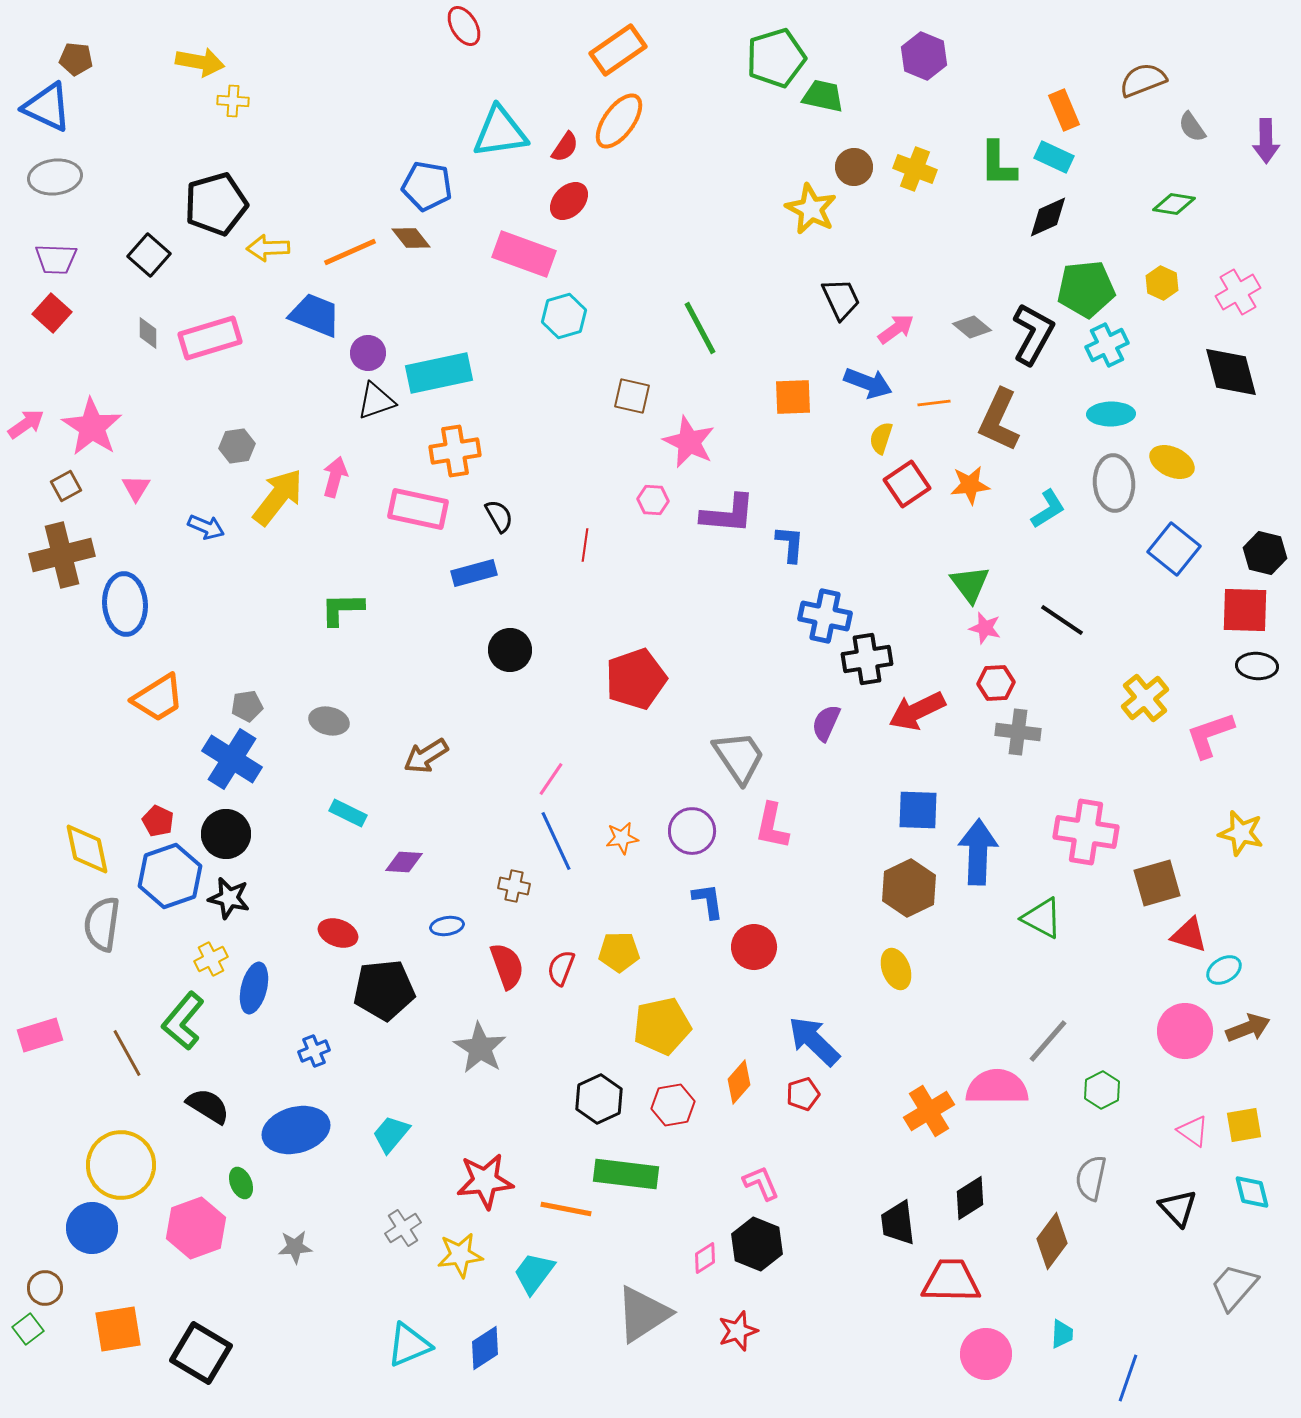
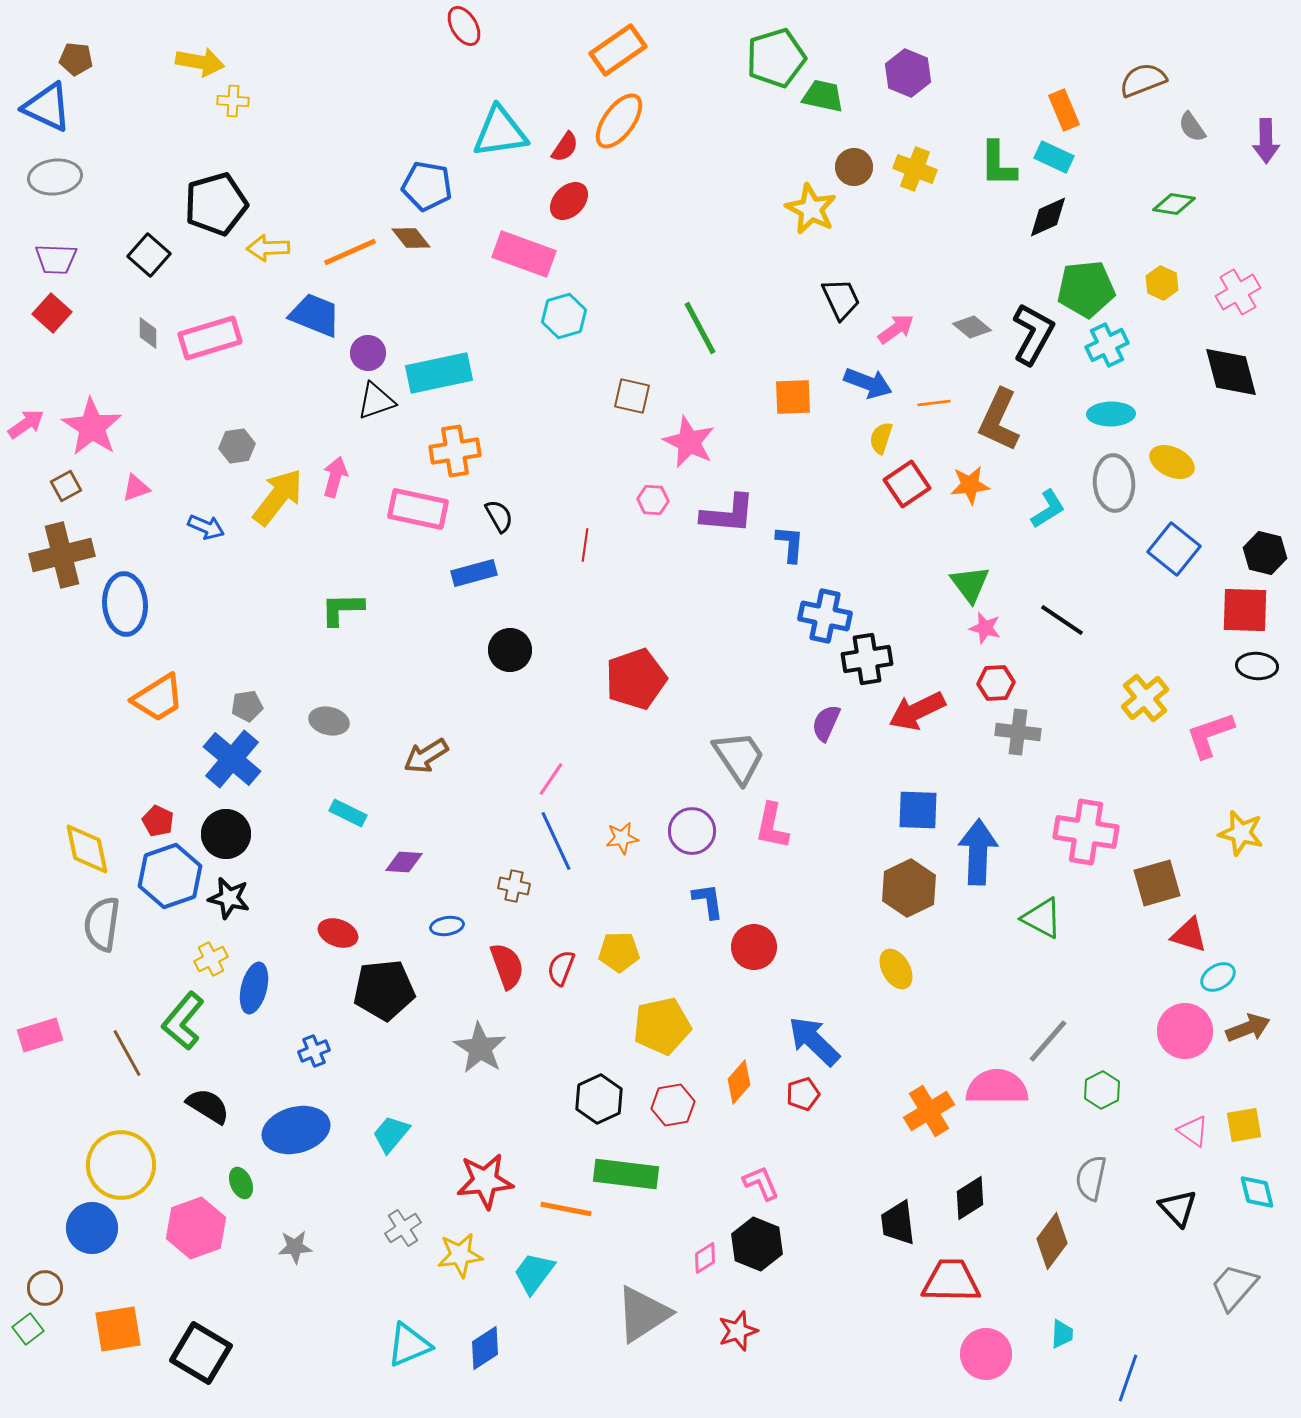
purple hexagon at (924, 56): moved 16 px left, 17 px down
pink triangle at (136, 488): rotated 40 degrees clockwise
blue cross at (232, 759): rotated 8 degrees clockwise
yellow ellipse at (896, 969): rotated 9 degrees counterclockwise
cyan ellipse at (1224, 970): moved 6 px left, 7 px down
cyan diamond at (1252, 1192): moved 5 px right
